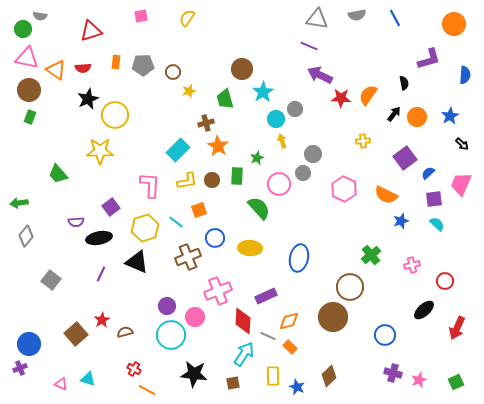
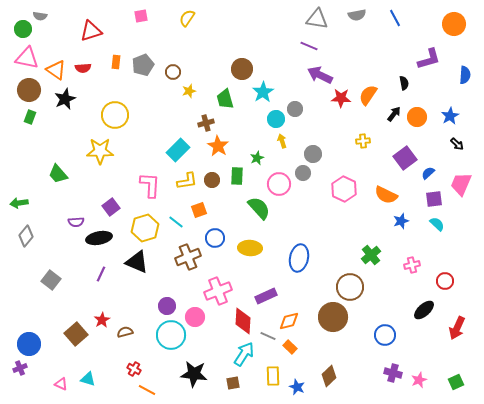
gray pentagon at (143, 65): rotated 20 degrees counterclockwise
black star at (88, 99): moved 23 px left
black arrow at (462, 144): moved 5 px left
